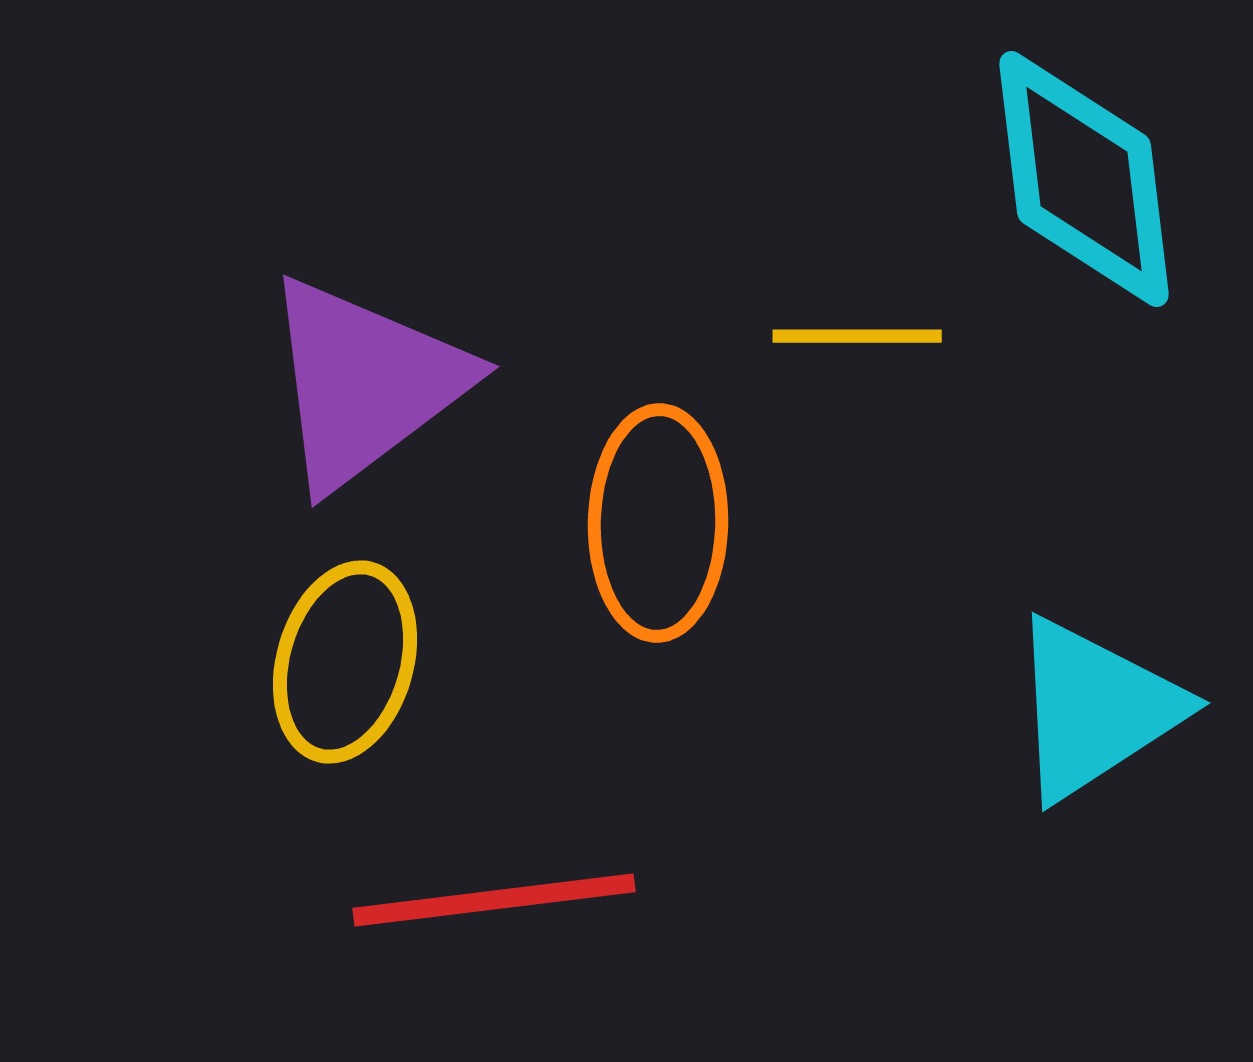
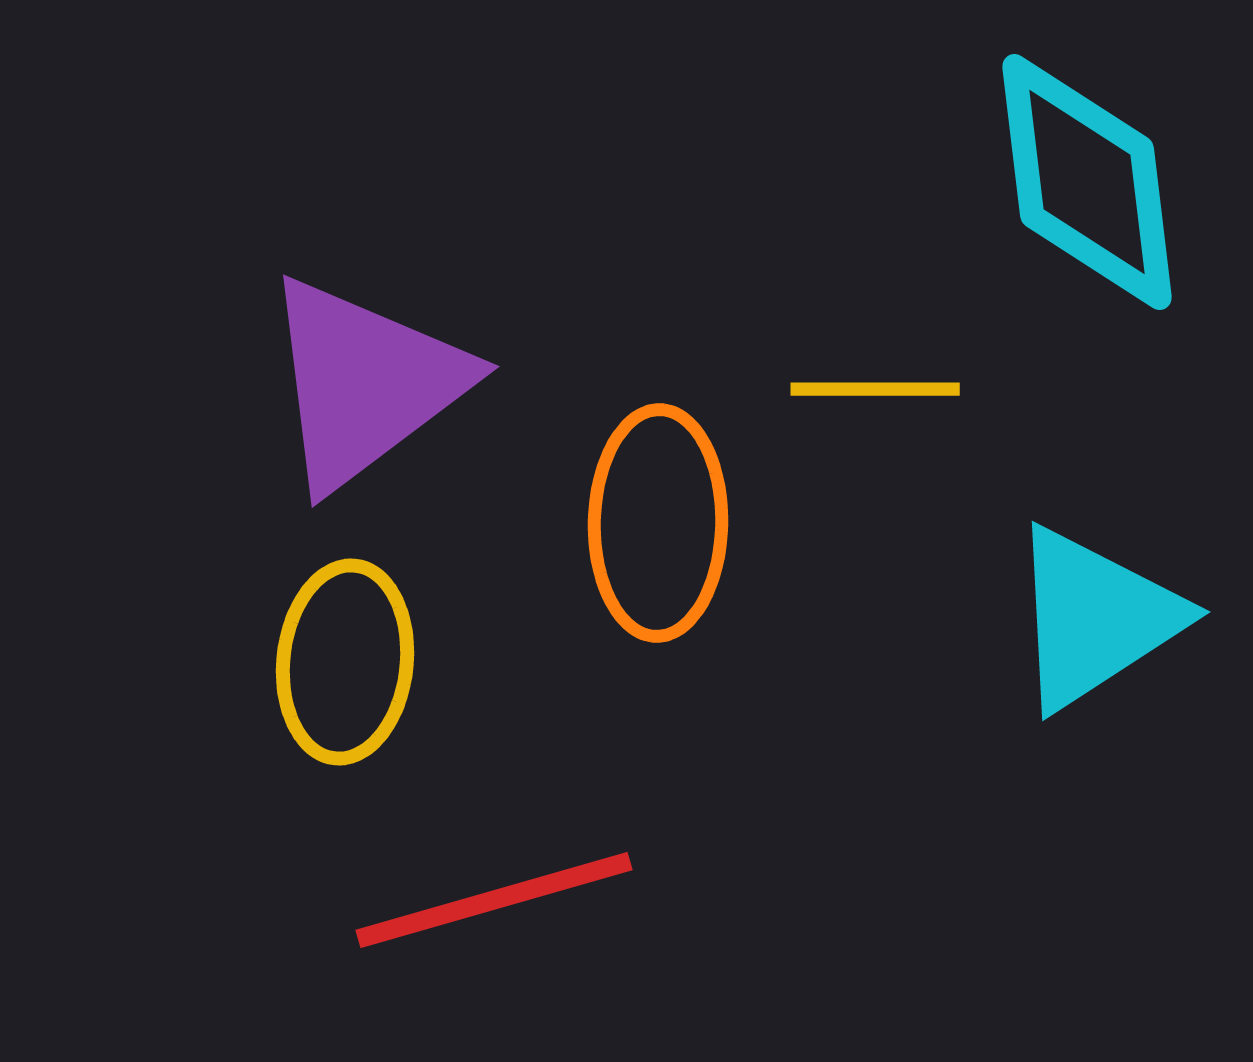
cyan diamond: moved 3 px right, 3 px down
yellow line: moved 18 px right, 53 px down
yellow ellipse: rotated 10 degrees counterclockwise
cyan triangle: moved 91 px up
red line: rotated 9 degrees counterclockwise
